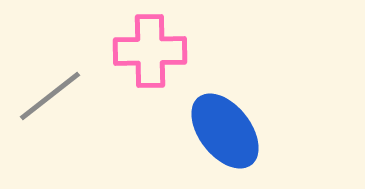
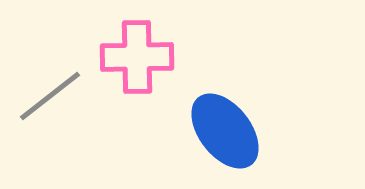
pink cross: moved 13 px left, 6 px down
